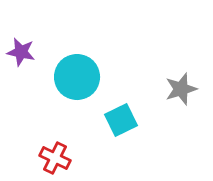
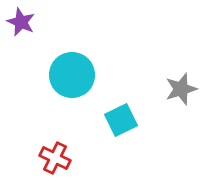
purple star: moved 30 px up; rotated 12 degrees clockwise
cyan circle: moved 5 px left, 2 px up
